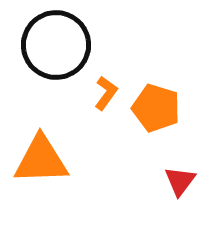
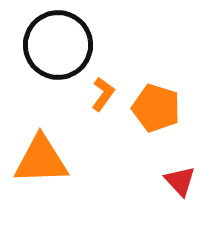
black circle: moved 2 px right
orange L-shape: moved 3 px left, 1 px down
red triangle: rotated 20 degrees counterclockwise
